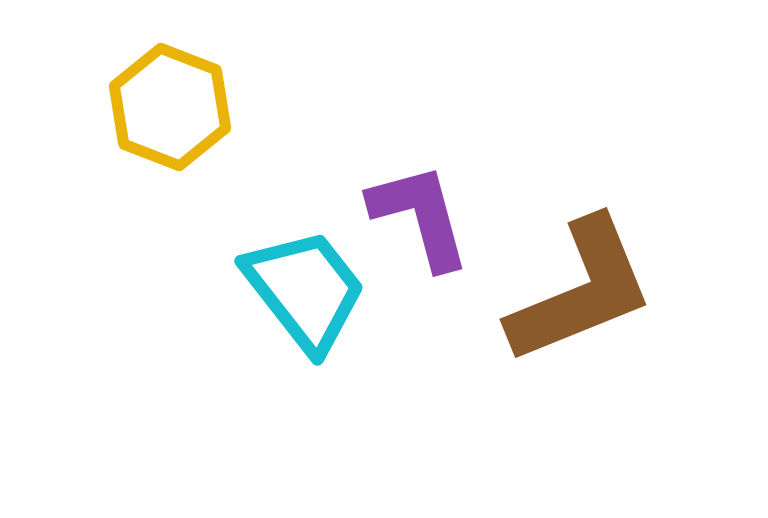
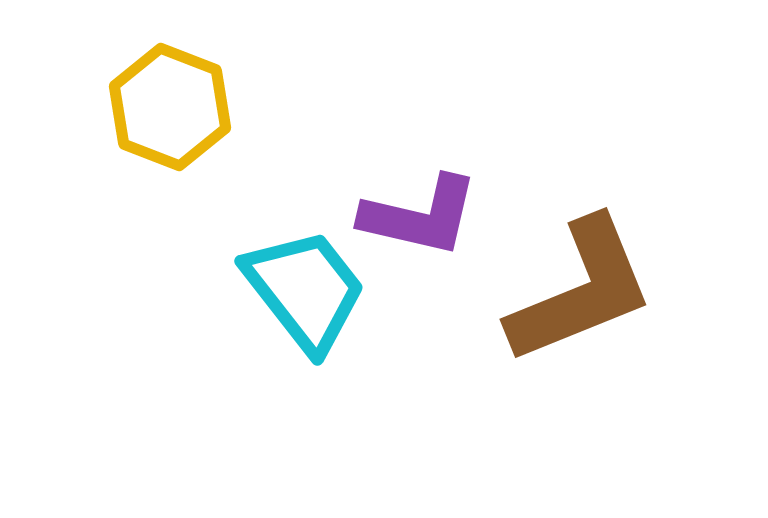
purple L-shape: rotated 118 degrees clockwise
